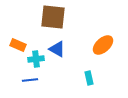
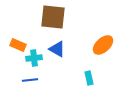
cyan cross: moved 2 px left, 1 px up
